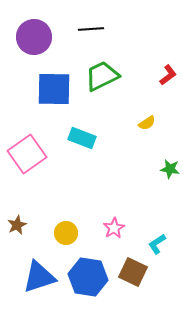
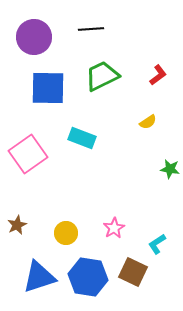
red L-shape: moved 10 px left
blue square: moved 6 px left, 1 px up
yellow semicircle: moved 1 px right, 1 px up
pink square: moved 1 px right
